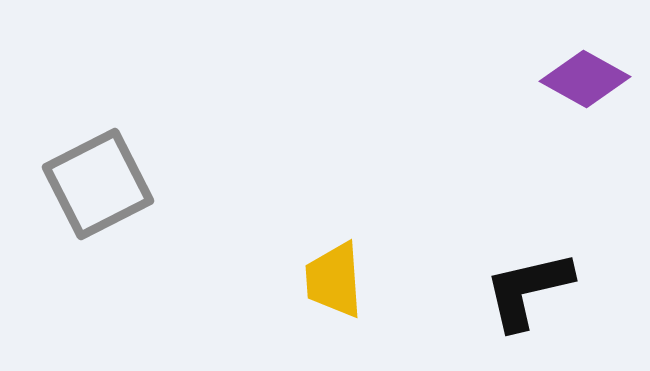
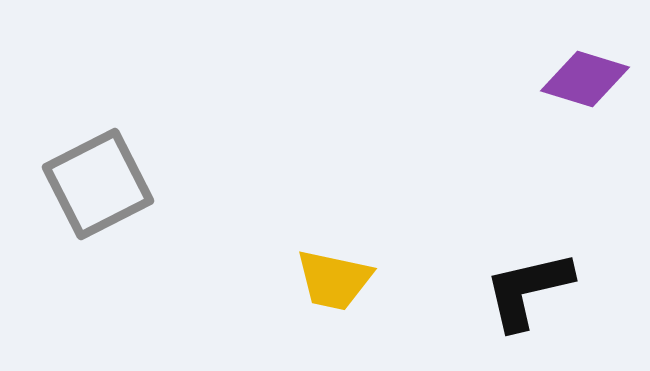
purple diamond: rotated 12 degrees counterclockwise
yellow trapezoid: rotated 74 degrees counterclockwise
